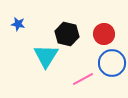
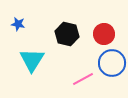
cyan triangle: moved 14 px left, 4 px down
